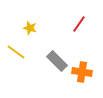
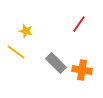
yellow star: moved 4 px left, 3 px down
gray rectangle: moved 1 px left, 2 px down
orange cross: moved 2 px up
